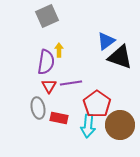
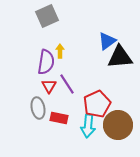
blue triangle: moved 1 px right
yellow arrow: moved 1 px right, 1 px down
black triangle: rotated 24 degrees counterclockwise
purple line: moved 4 px left, 1 px down; rotated 65 degrees clockwise
red pentagon: rotated 12 degrees clockwise
brown circle: moved 2 px left
